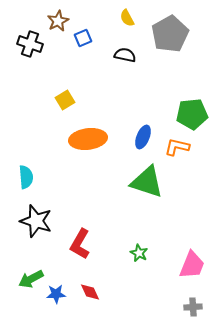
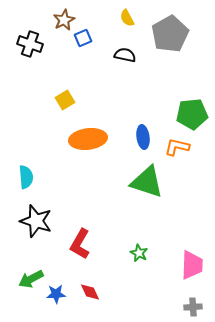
brown star: moved 6 px right, 1 px up
blue ellipse: rotated 30 degrees counterclockwise
pink trapezoid: rotated 20 degrees counterclockwise
